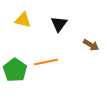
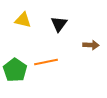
brown arrow: rotated 28 degrees counterclockwise
